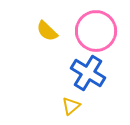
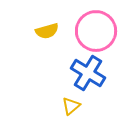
yellow semicircle: rotated 60 degrees counterclockwise
